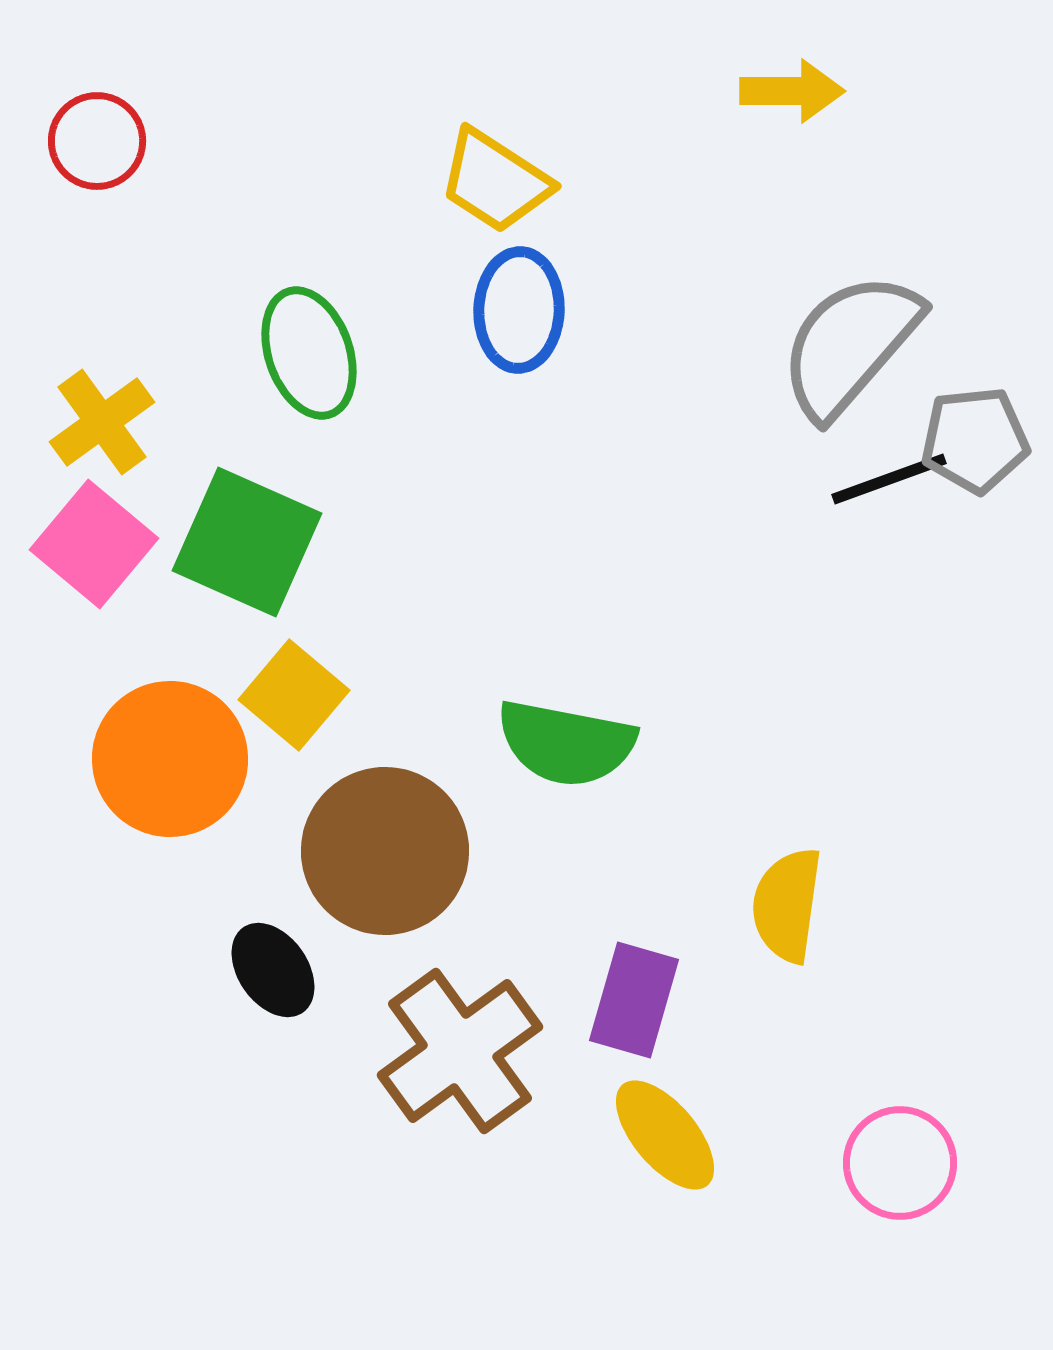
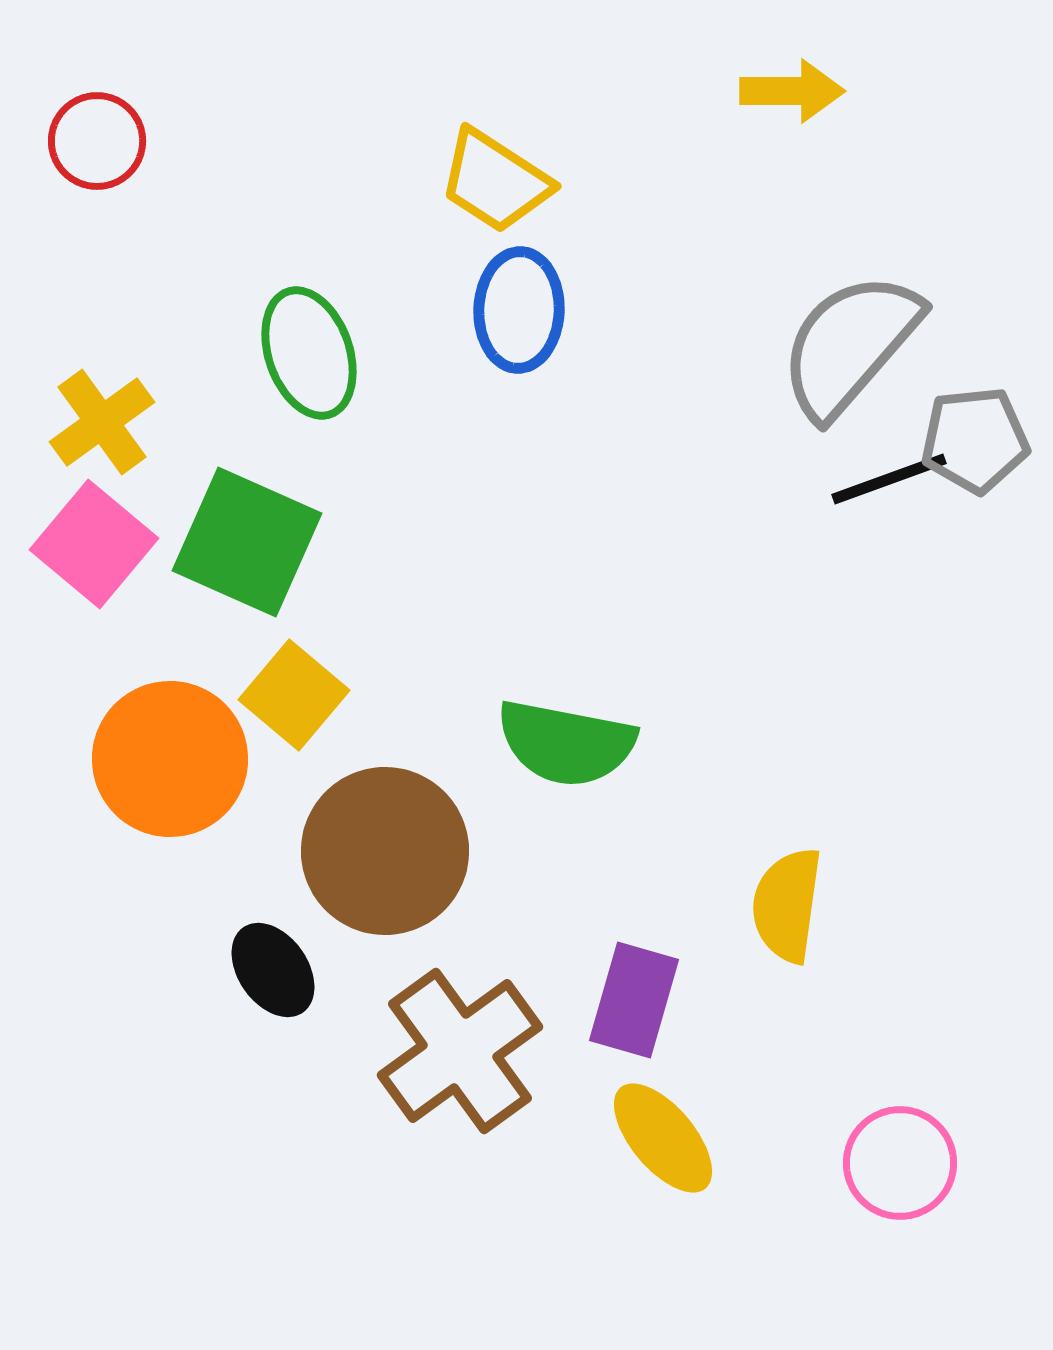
yellow ellipse: moved 2 px left, 3 px down
